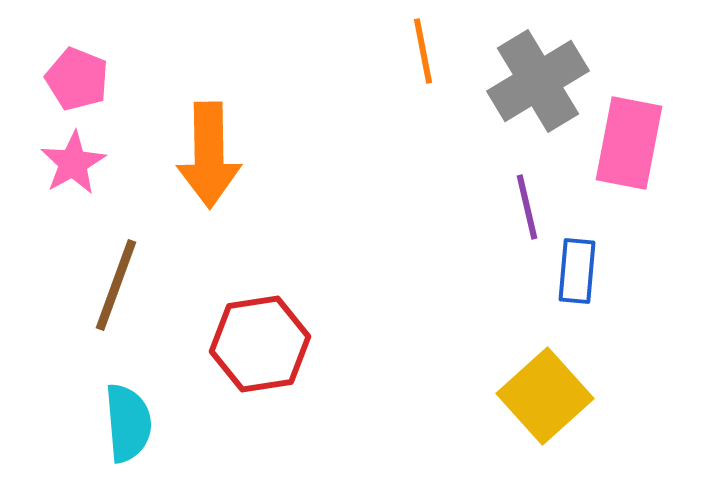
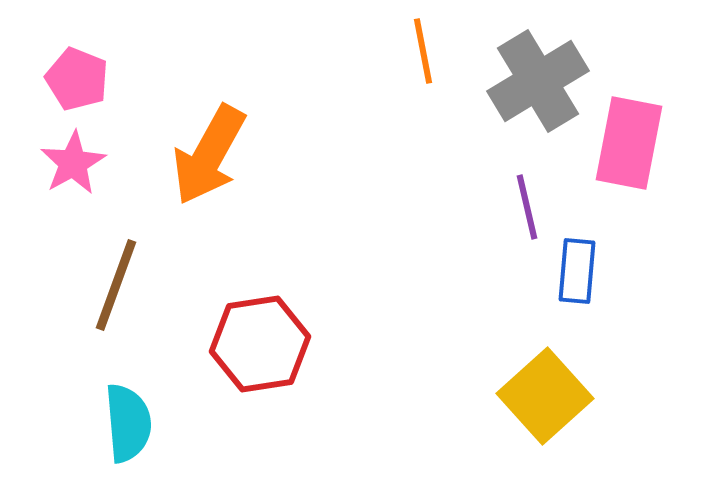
orange arrow: rotated 30 degrees clockwise
